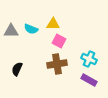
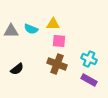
pink square: rotated 24 degrees counterclockwise
brown cross: rotated 30 degrees clockwise
black semicircle: rotated 152 degrees counterclockwise
